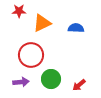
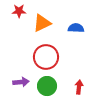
red circle: moved 15 px right, 2 px down
green circle: moved 4 px left, 7 px down
red arrow: moved 2 px down; rotated 136 degrees clockwise
